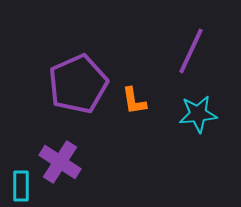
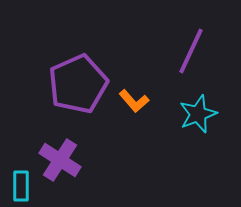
orange L-shape: rotated 32 degrees counterclockwise
cyan star: rotated 15 degrees counterclockwise
purple cross: moved 2 px up
